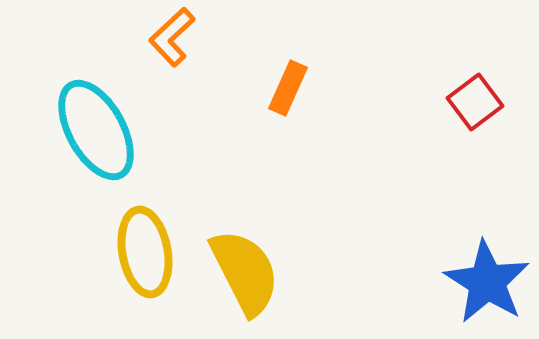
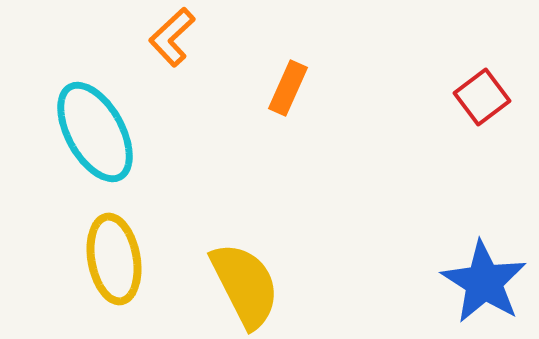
red square: moved 7 px right, 5 px up
cyan ellipse: moved 1 px left, 2 px down
yellow ellipse: moved 31 px left, 7 px down
yellow semicircle: moved 13 px down
blue star: moved 3 px left
